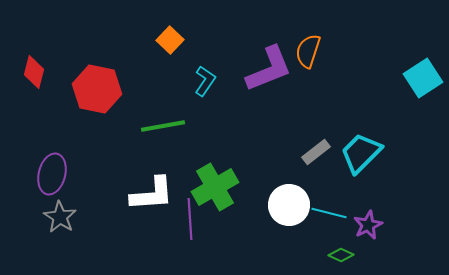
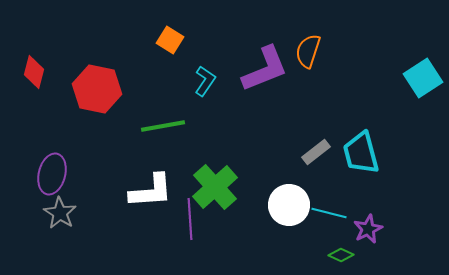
orange square: rotated 12 degrees counterclockwise
purple L-shape: moved 4 px left
cyan trapezoid: rotated 60 degrees counterclockwise
green cross: rotated 12 degrees counterclockwise
white L-shape: moved 1 px left, 3 px up
gray star: moved 4 px up
purple star: moved 4 px down
